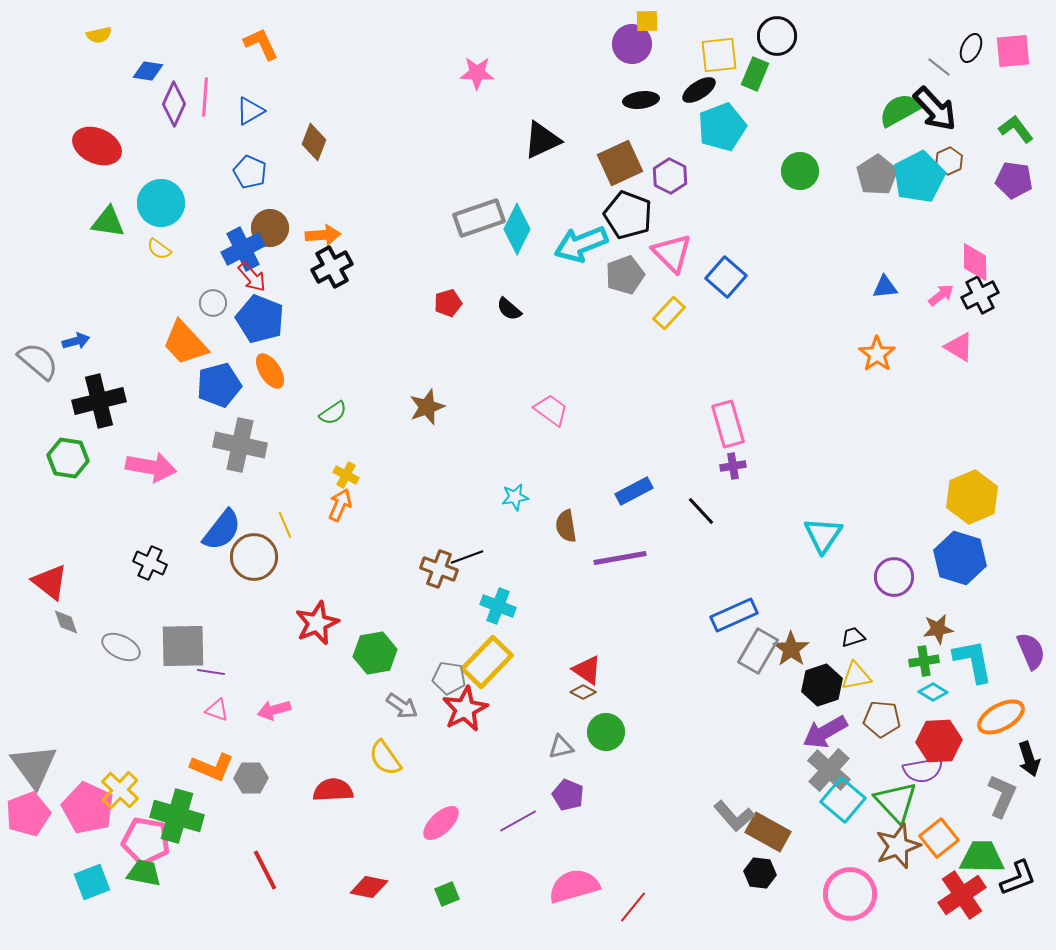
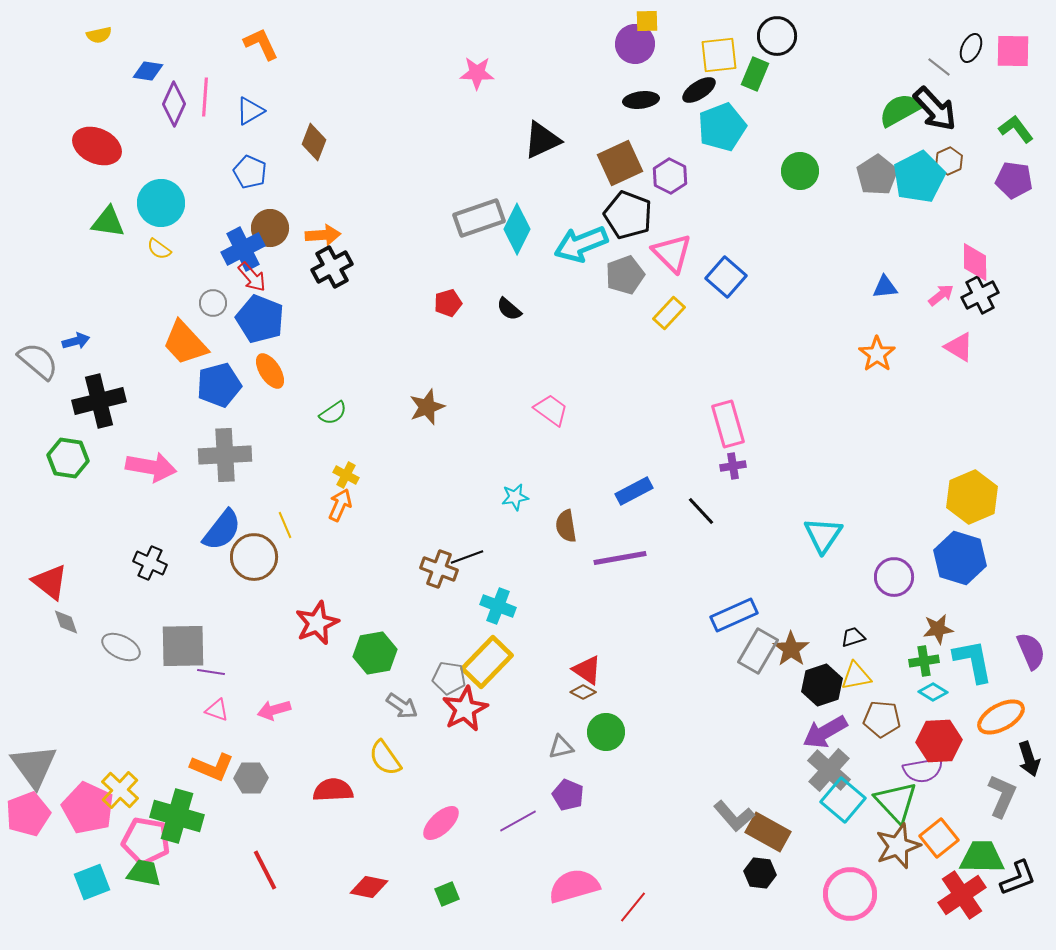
purple circle at (632, 44): moved 3 px right
pink square at (1013, 51): rotated 6 degrees clockwise
gray cross at (240, 445): moved 15 px left, 10 px down; rotated 15 degrees counterclockwise
